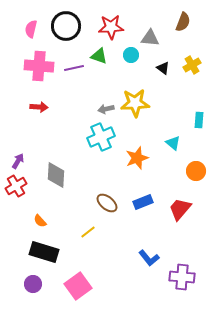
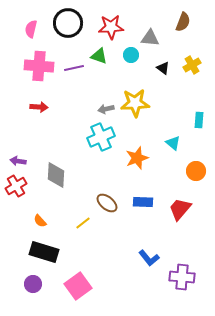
black circle: moved 2 px right, 3 px up
purple arrow: rotated 112 degrees counterclockwise
blue rectangle: rotated 24 degrees clockwise
yellow line: moved 5 px left, 9 px up
